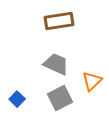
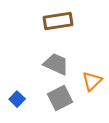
brown rectangle: moved 1 px left
